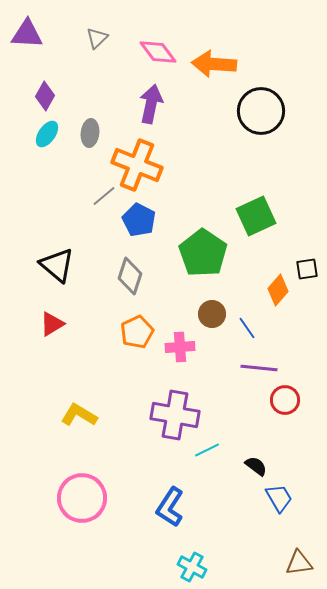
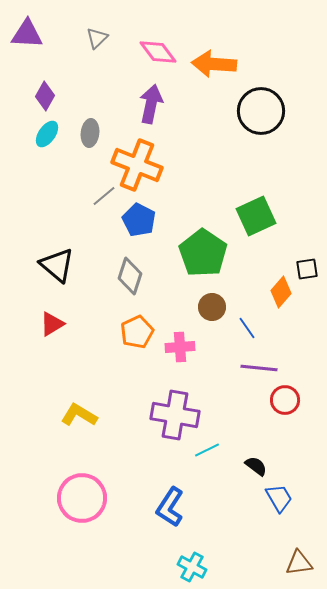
orange diamond: moved 3 px right, 2 px down
brown circle: moved 7 px up
